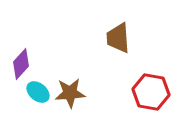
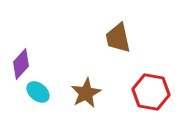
brown trapezoid: rotated 8 degrees counterclockwise
brown star: moved 16 px right; rotated 24 degrees counterclockwise
